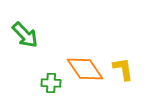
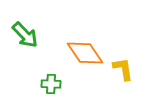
orange diamond: moved 16 px up
green cross: moved 1 px down
